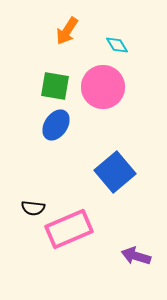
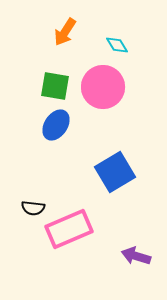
orange arrow: moved 2 px left, 1 px down
blue square: rotated 9 degrees clockwise
